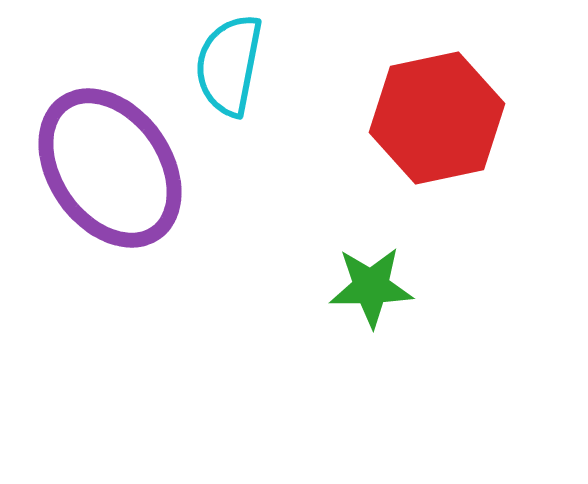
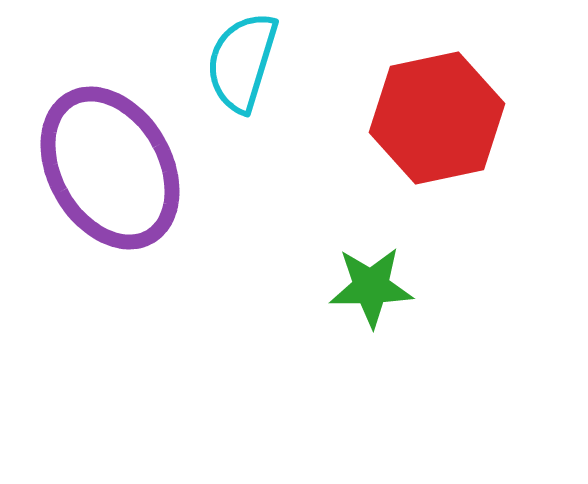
cyan semicircle: moved 13 px right, 3 px up; rotated 6 degrees clockwise
purple ellipse: rotated 5 degrees clockwise
